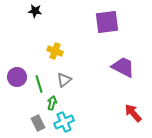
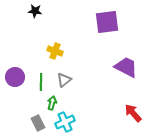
purple trapezoid: moved 3 px right
purple circle: moved 2 px left
green line: moved 2 px right, 2 px up; rotated 18 degrees clockwise
cyan cross: moved 1 px right
